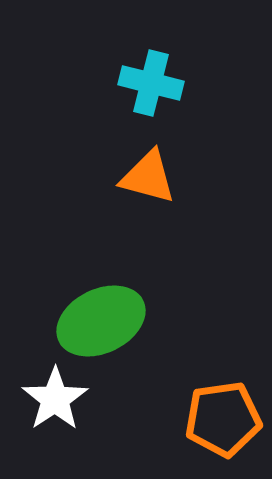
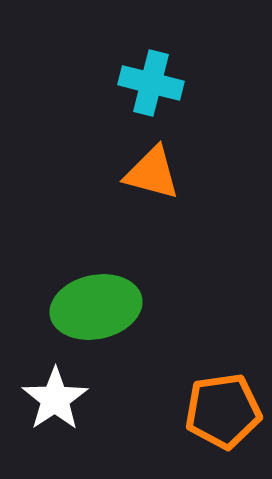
orange triangle: moved 4 px right, 4 px up
green ellipse: moved 5 px left, 14 px up; rotated 14 degrees clockwise
orange pentagon: moved 8 px up
